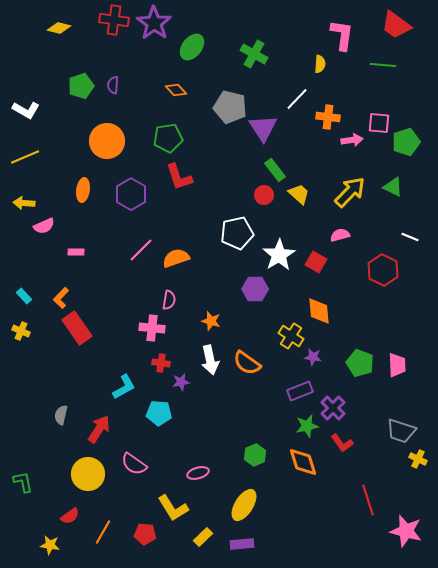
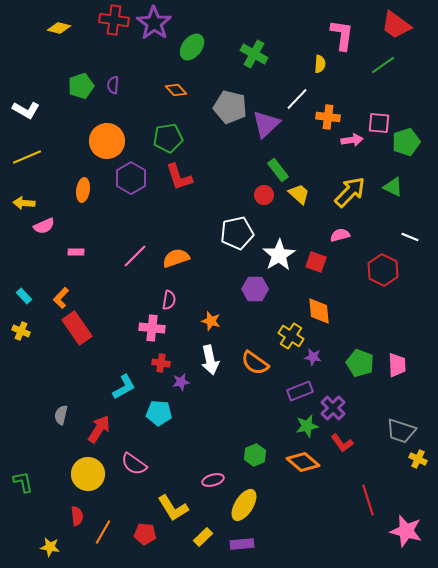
green line at (383, 65): rotated 40 degrees counterclockwise
purple triangle at (263, 128): moved 3 px right, 4 px up; rotated 20 degrees clockwise
yellow line at (25, 157): moved 2 px right
green rectangle at (275, 170): moved 3 px right
purple hexagon at (131, 194): moved 16 px up
pink line at (141, 250): moved 6 px left, 6 px down
red square at (316, 262): rotated 10 degrees counterclockwise
orange semicircle at (247, 363): moved 8 px right
orange diamond at (303, 462): rotated 32 degrees counterclockwise
pink ellipse at (198, 473): moved 15 px right, 7 px down
red semicircle at (70, 516): moved 7 px right; rotated 60 degrees counterclockwise
yellow star at (50, 545): moved 2 px down
